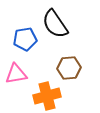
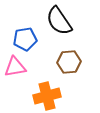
black semicircle: moved 4 px right, 3 px up
brown hexagon: moved 6 px up
pink triangle: moved 1 px left, 7 px up
